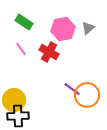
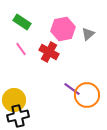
green rectangle: moved 2 px left
gray triangle: moved 6 px down
black cross: rotated 10 degrees counterclockwise
